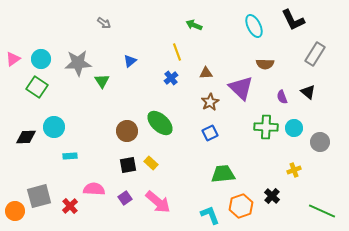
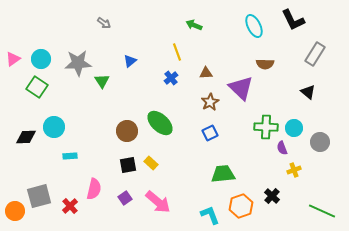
purple semicircle at (282, 97): moved 51 px down
pink semicircle at (94, 189): rotated 100 degrees clockwise
